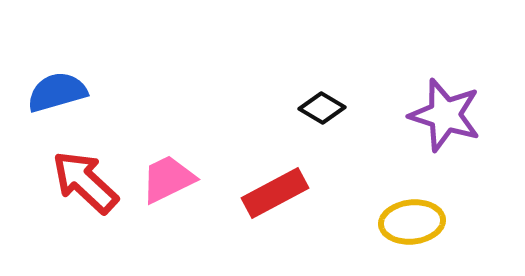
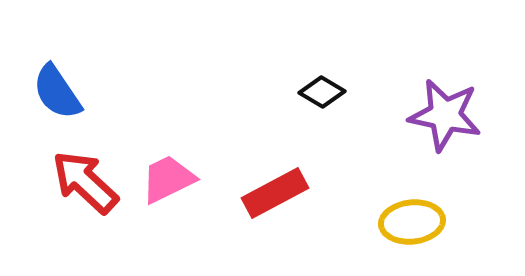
blue semicircle: rotated 108 degrees counterclockwise
black diamond: moved 16 px up
purple star: rotated 6 degrees counterclockwise
